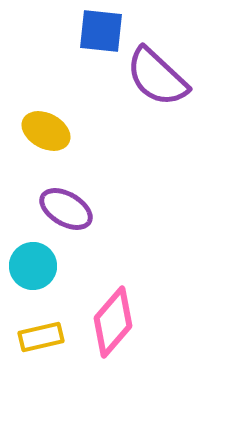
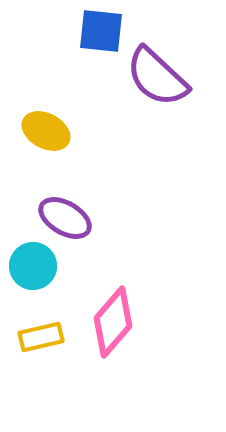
purple ellipse: moved 1 px left, 9 px down
